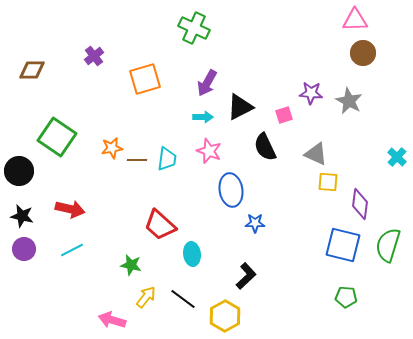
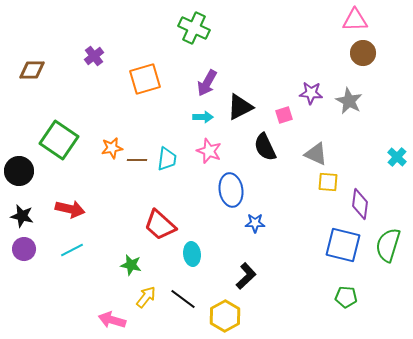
green square: moved 2 px right, 3 px down
